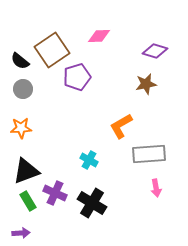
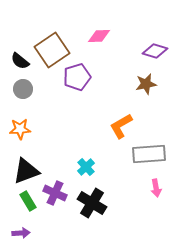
orange star: moved 1 px left, 1 px down
cyan cross: moved 3 px left, 7 px down; rotated 18 degrees clockwise
